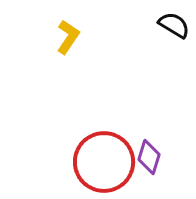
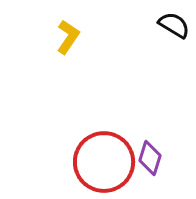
purple diamond: moved 1 px right, 1 px down
